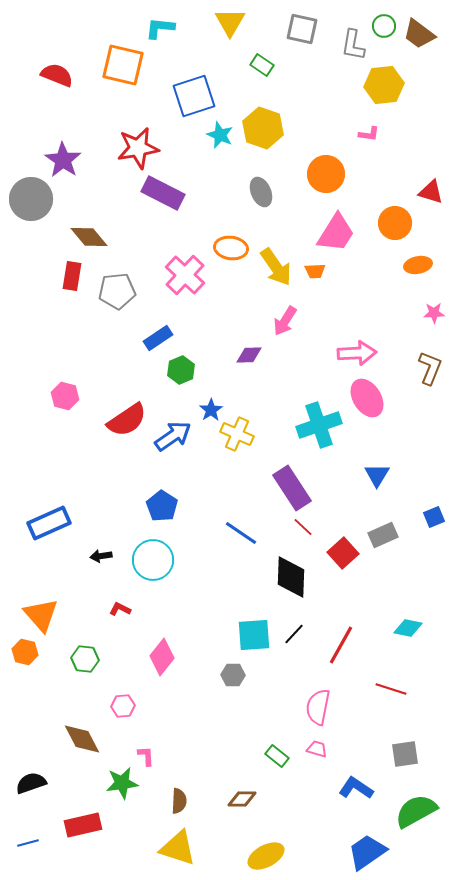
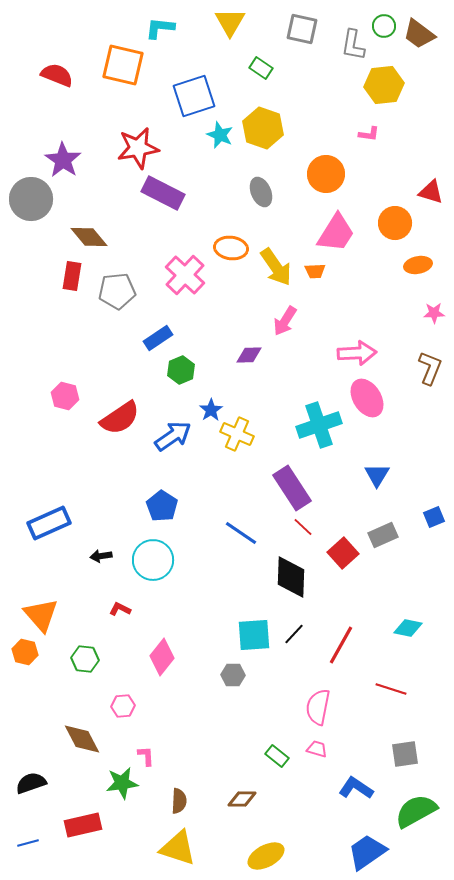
green rectangle at (262, 65): moved 1 px left, 3 px down
red semicircle at (127, 420): moved 7 px left, 2 px up
